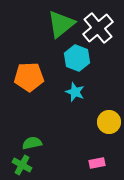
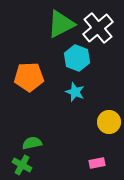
green triangle: rotated 12 degrees clockwise
